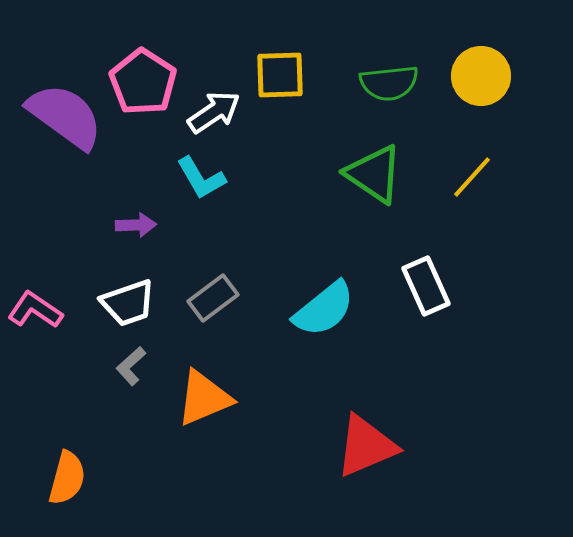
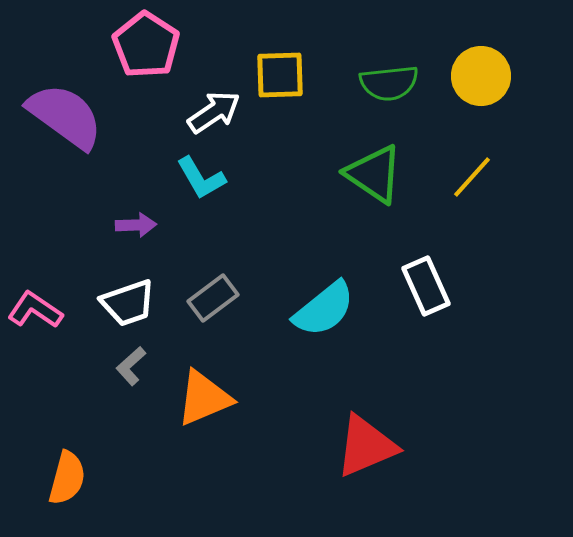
pink pentagon: moved 3 px right, 37 px up
